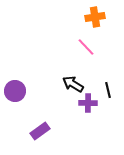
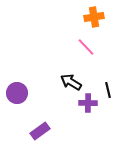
orange cross: moved 1 px left
black arrow: moved 2 px left, 2 px up
purple circle: moved 2 px right, 2 px down
